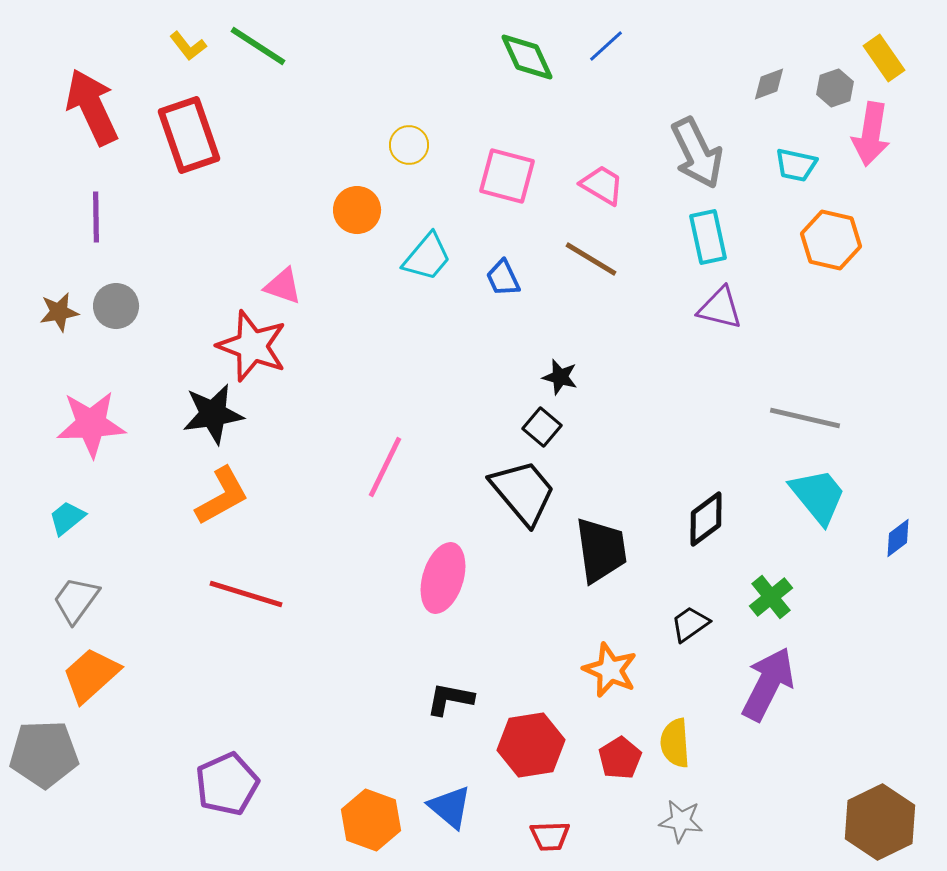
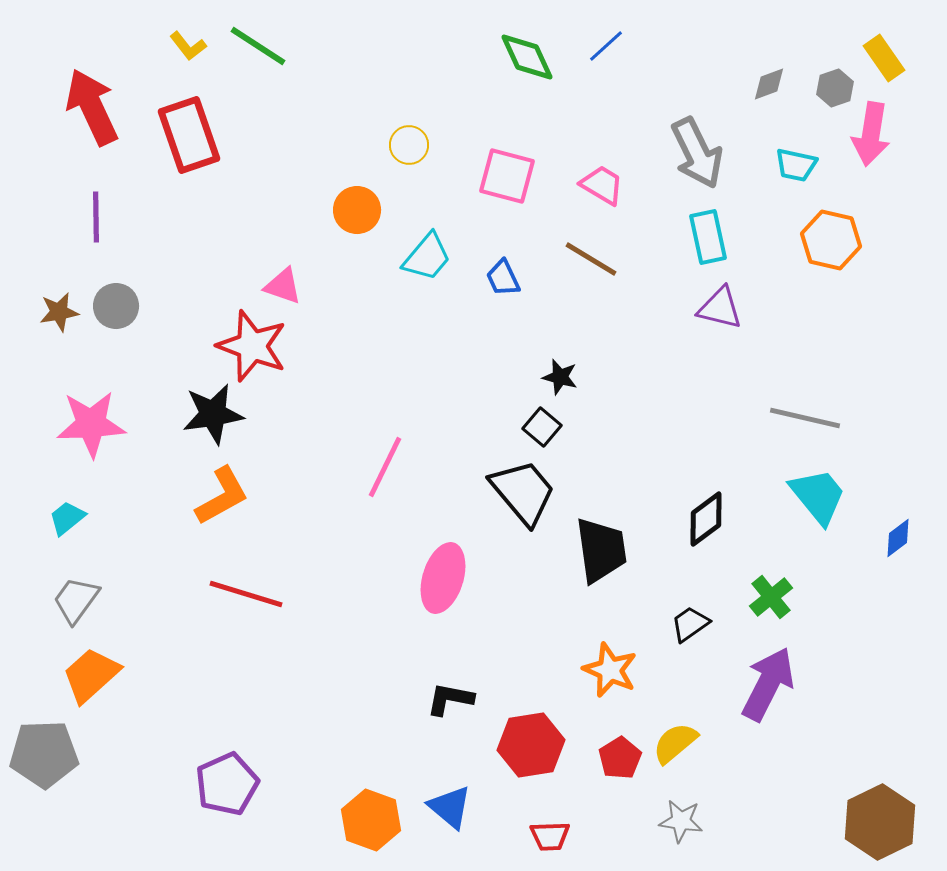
yellow semicircle at (675, 743): rotated 54 degrees clockwise
